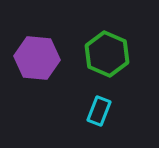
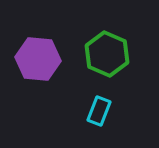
purple hexagon: moved 1 px right, 1 px down
